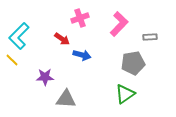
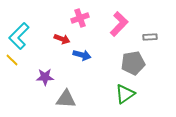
red arrow: rotated 14 degrees counterclockwise
